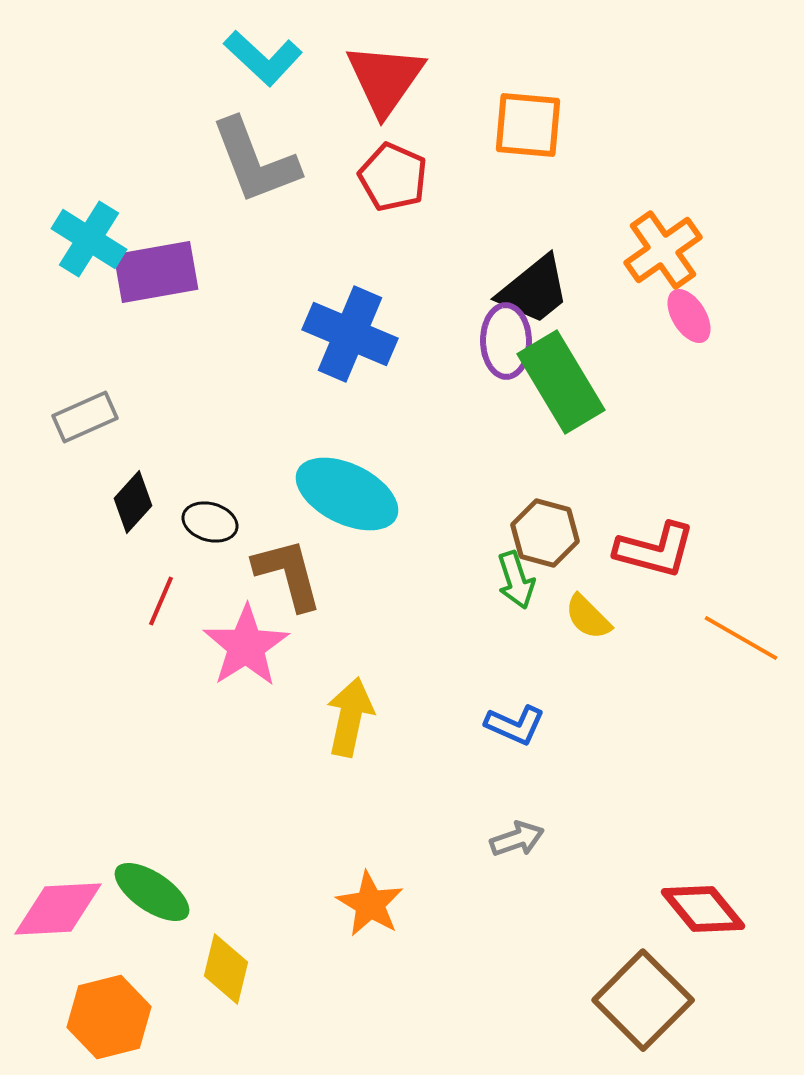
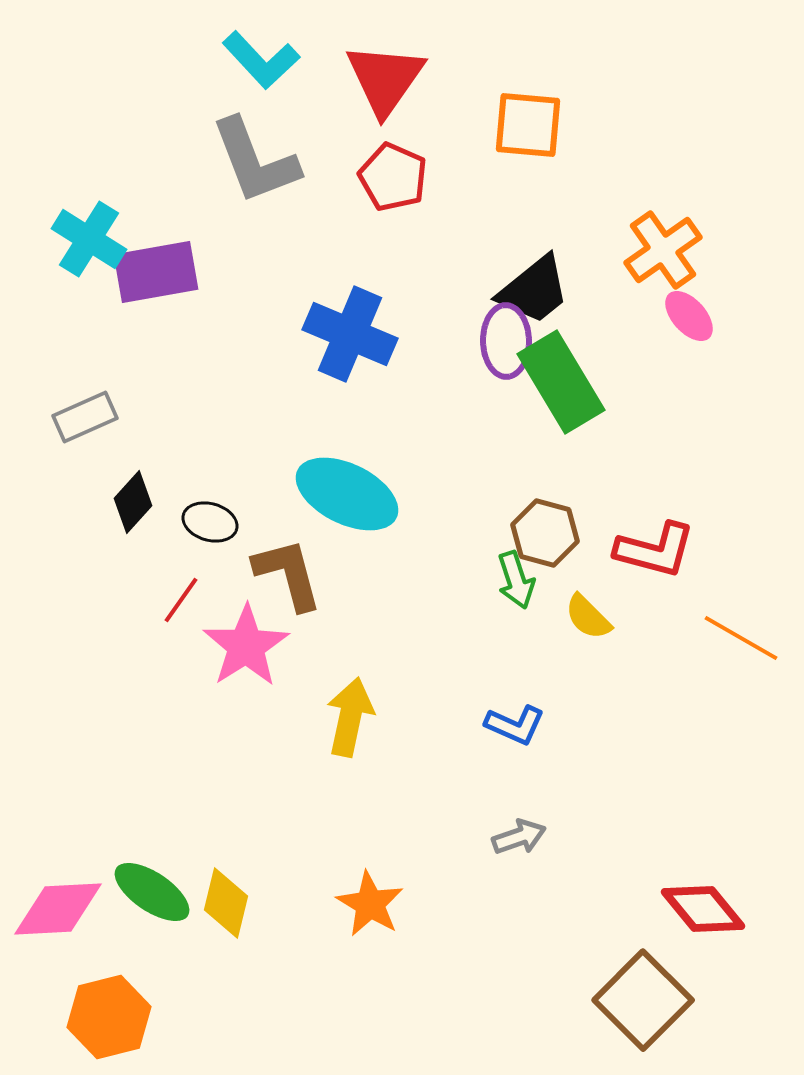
cyan L-shape: moved 2 px left, 2 px down; rotated 4 degrees clockwise
pink ellipse: rotated 10 degrees counterclockwise
red line: moved 20 px right, 1 px up; rotated 12 degrees clockwise
gray arrow: moved 2 px right, 2 px up
yellow diamond: moved 66 px up
